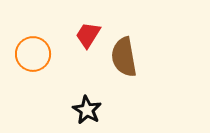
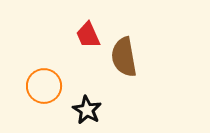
red trapezoid: rotated 56 degrees counterclockwise
orange circle: moved 11 px right, 32 px down
